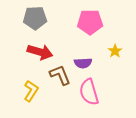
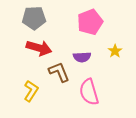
gray pentagon: moved 1 px left
pink pentagon: rotated 20 degrees counterclockwise
red arrow: moved 1 px left, 4 px up
purple semicircle: moved 1 px left, 6 px up
brown L-shape: moved 1 px left, 3 px up
